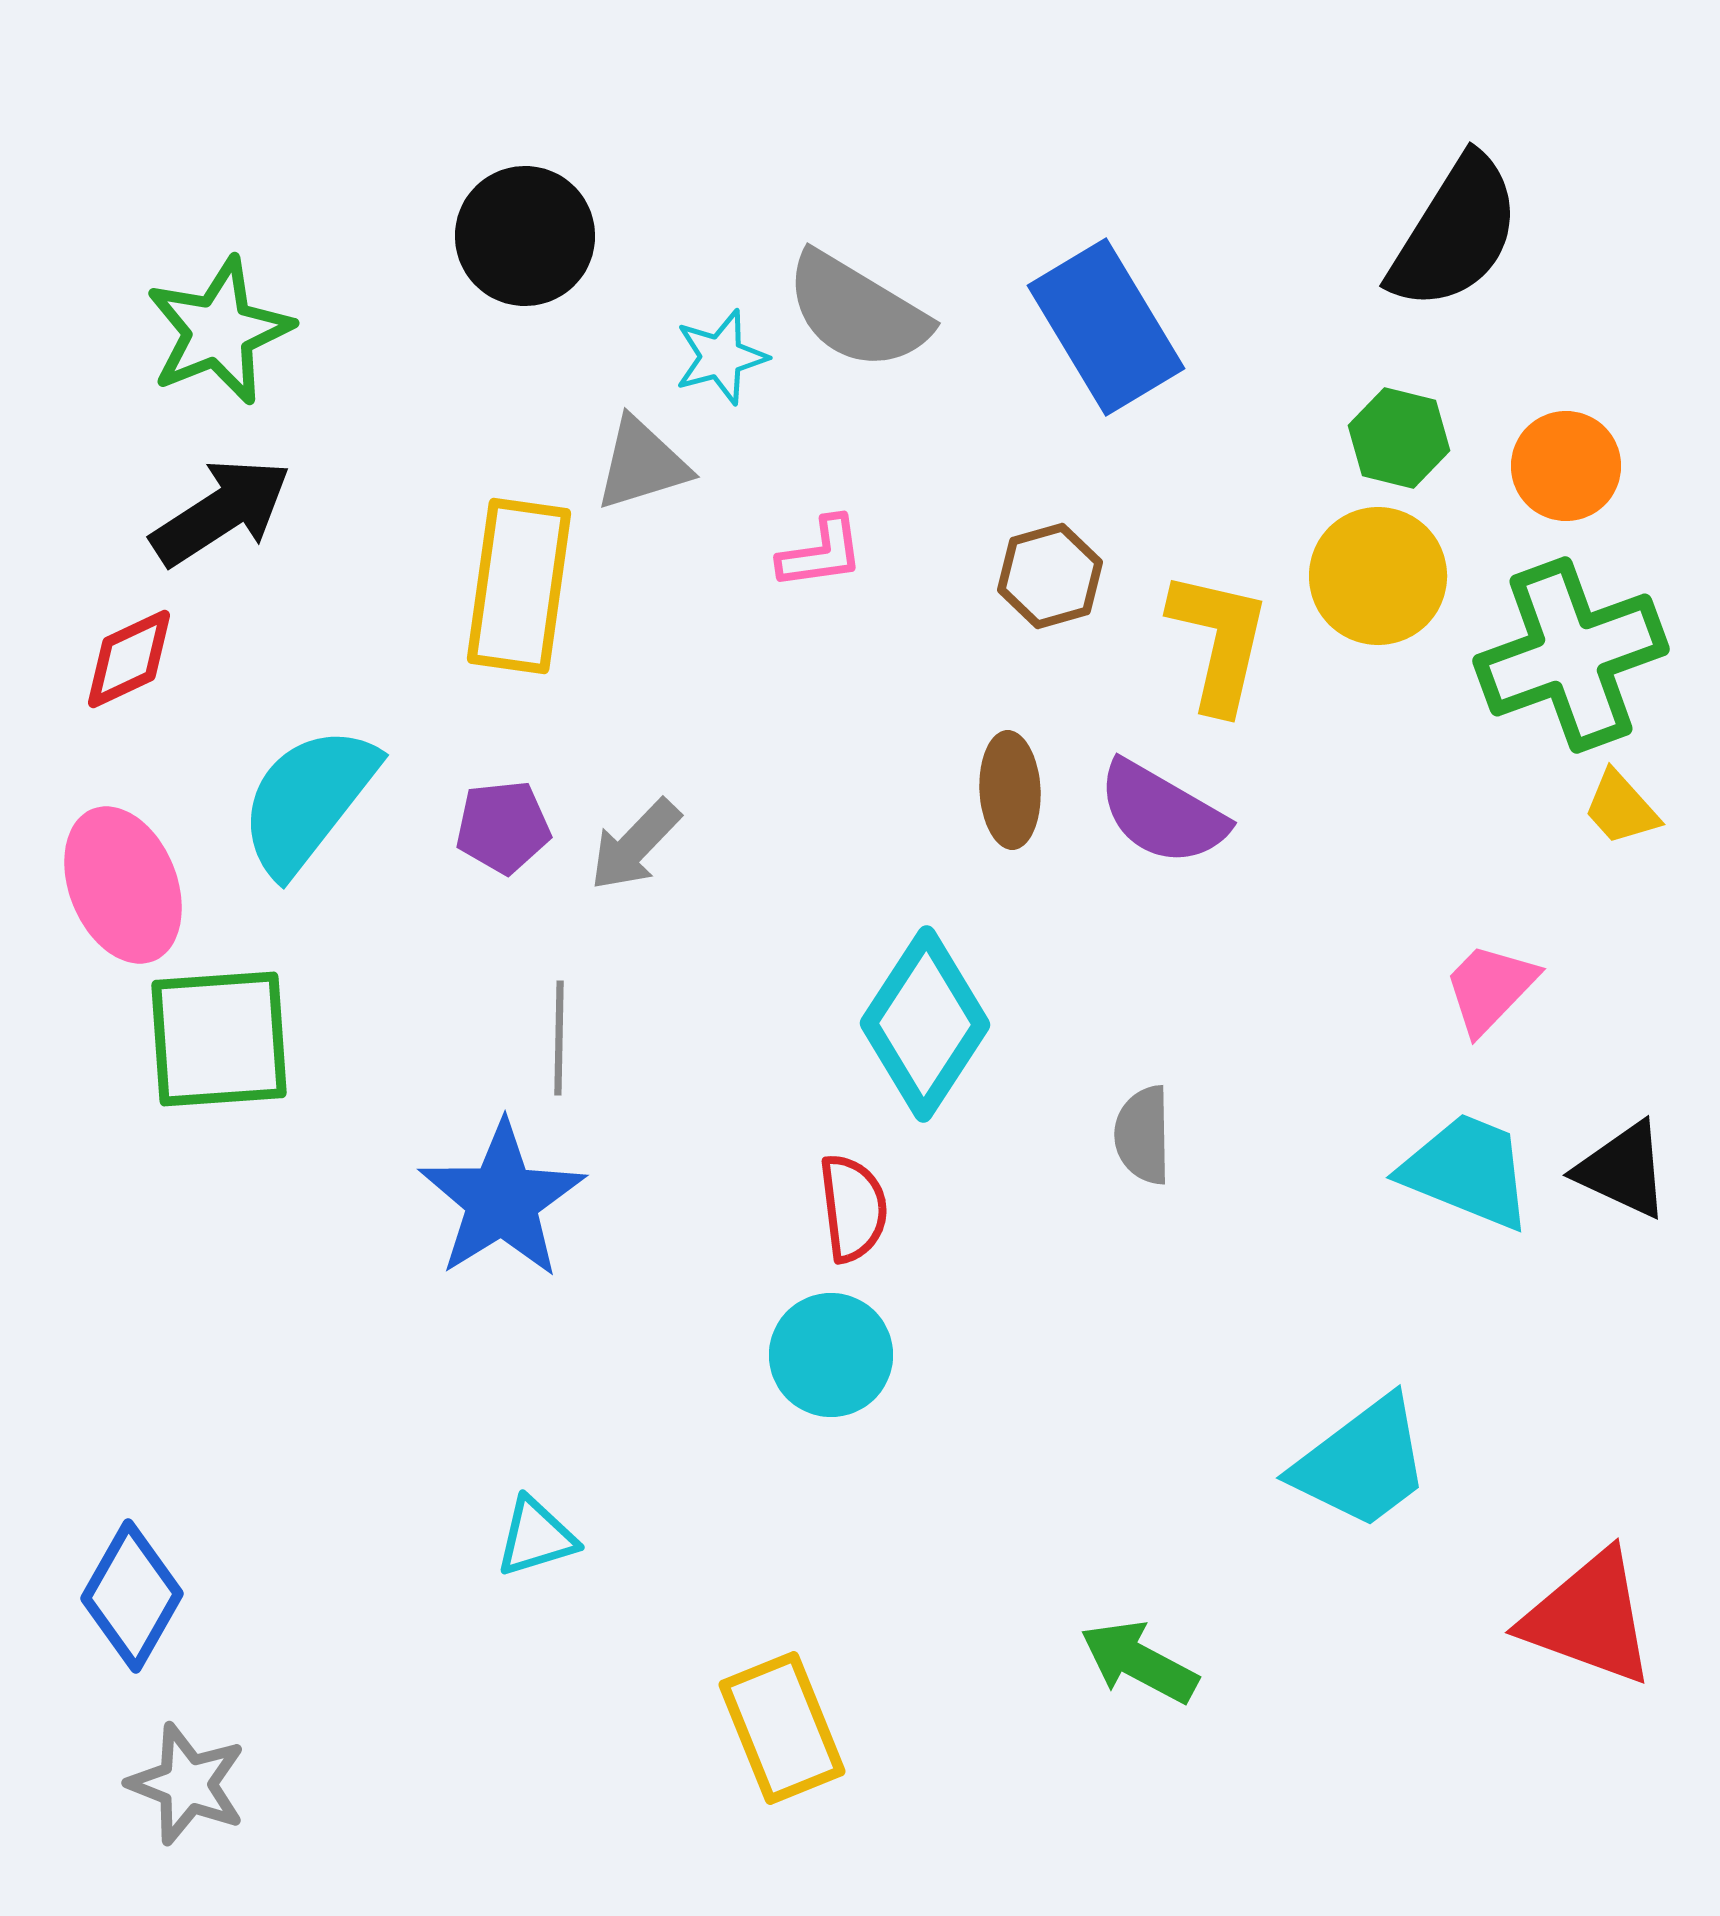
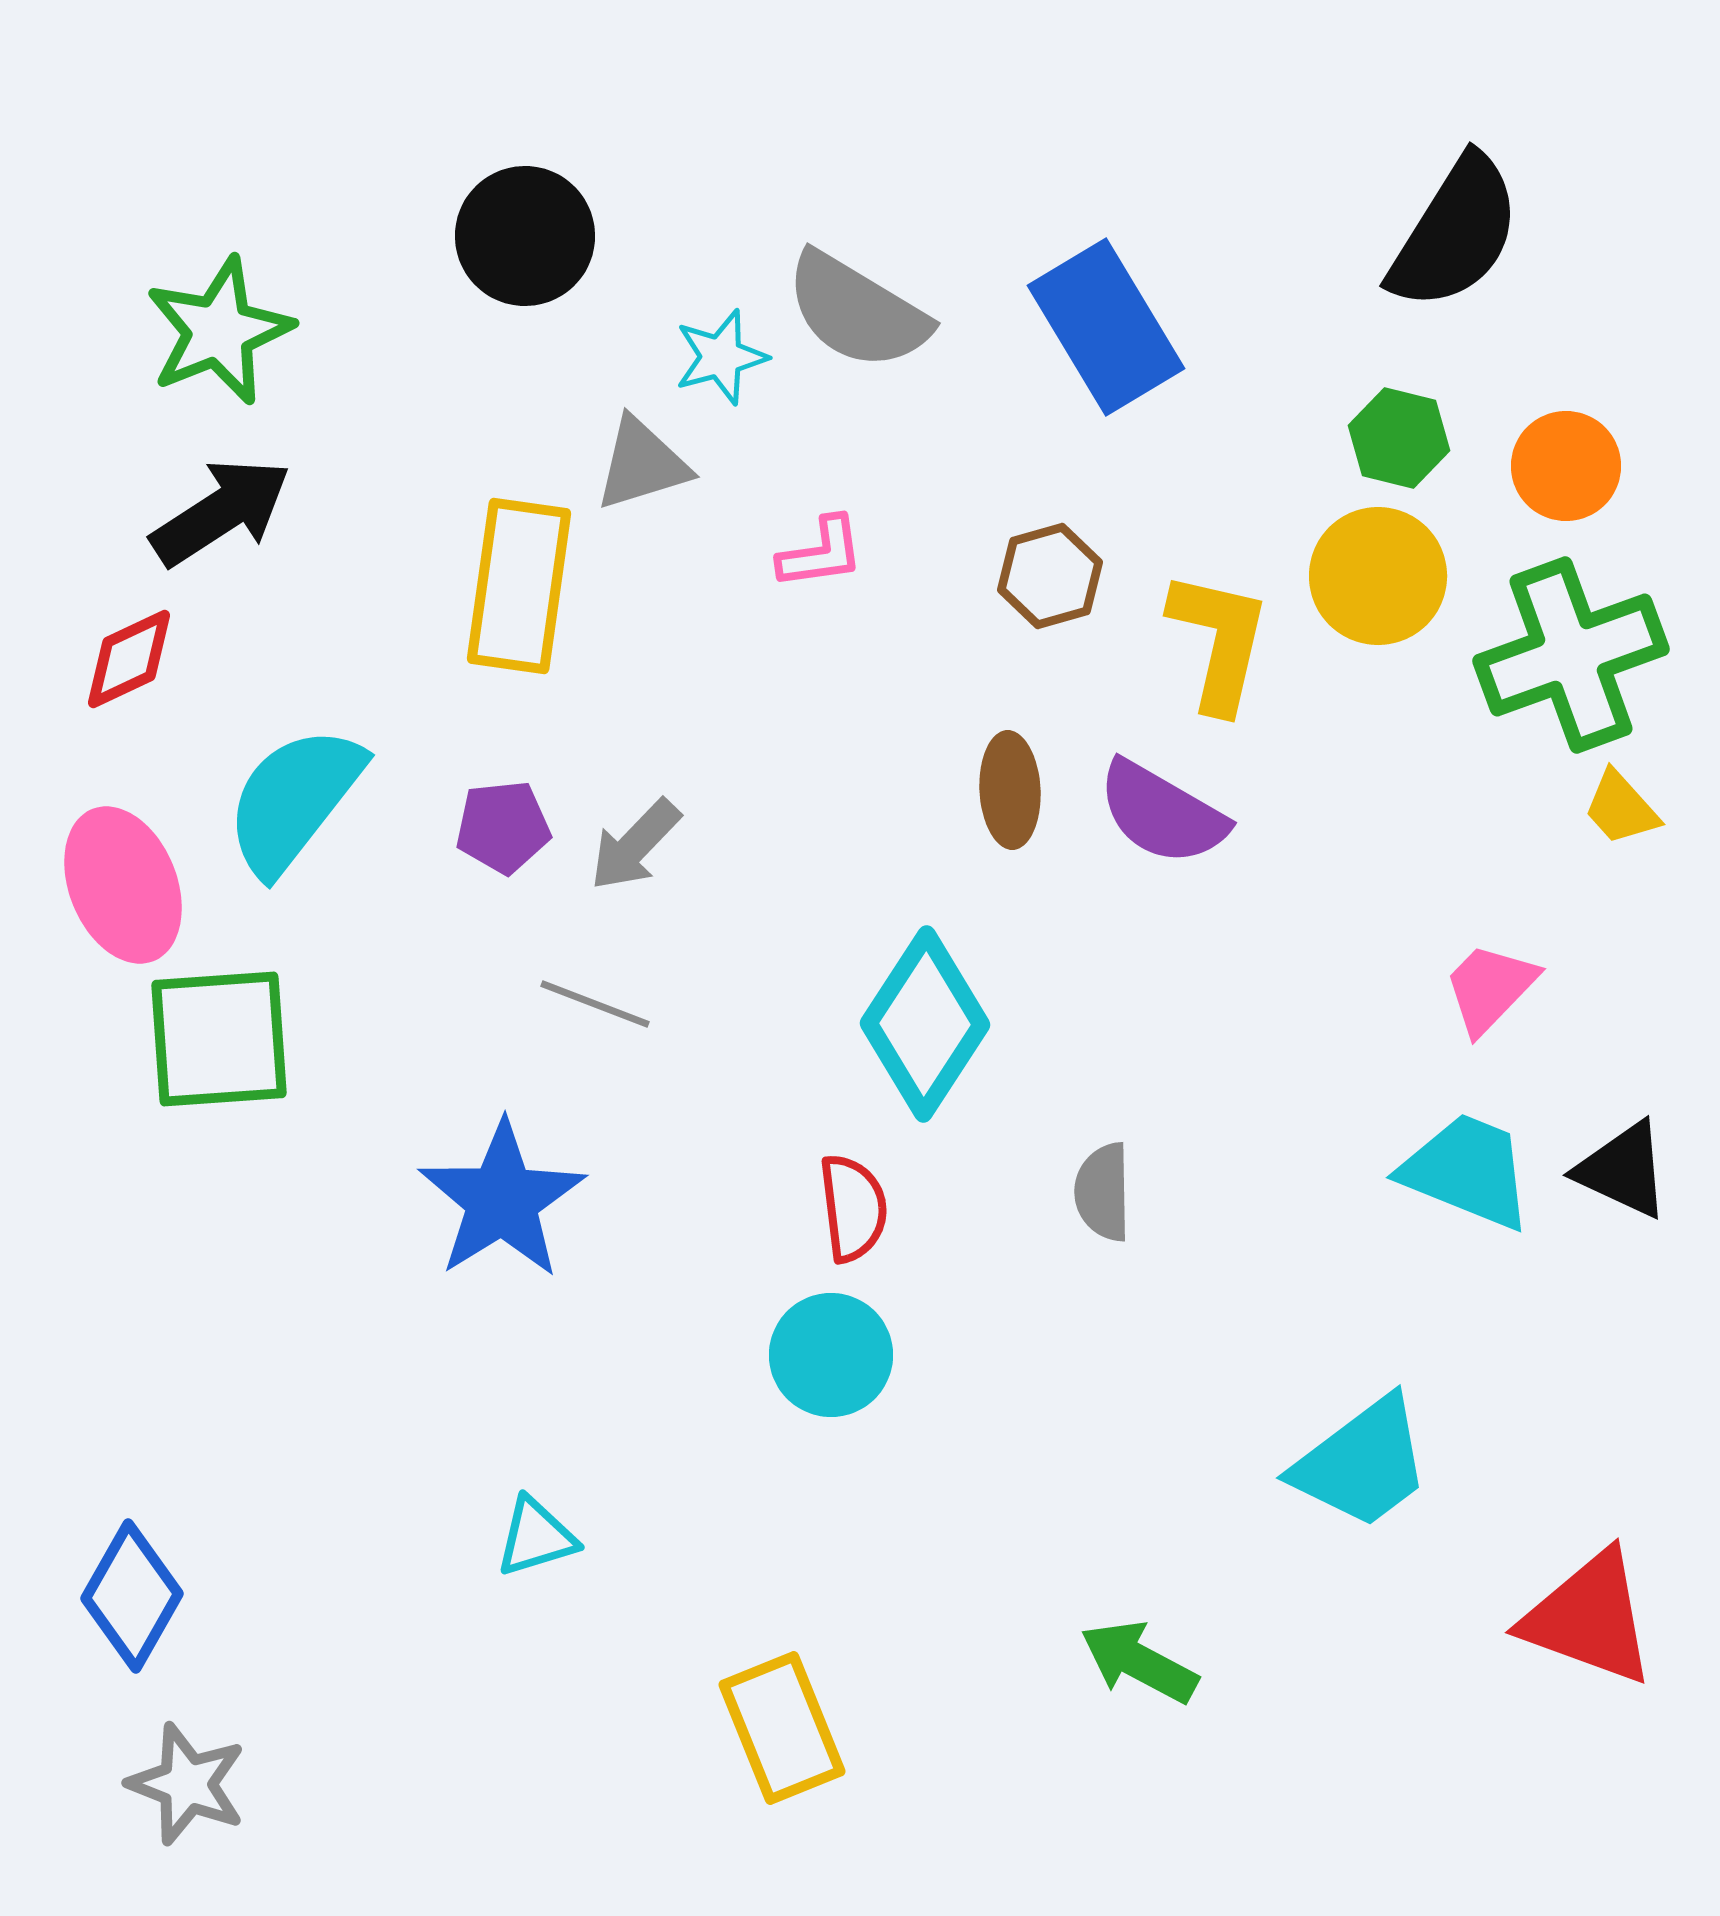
cyan semicircle at (308, 800): moved 14 px left
gray line at (559, 1038): moved 36 px right, 34 px up; rotated 70 degrees counterclockwise
gray semicircle at (1143, 1135): moved 40 px left, 57 px down
